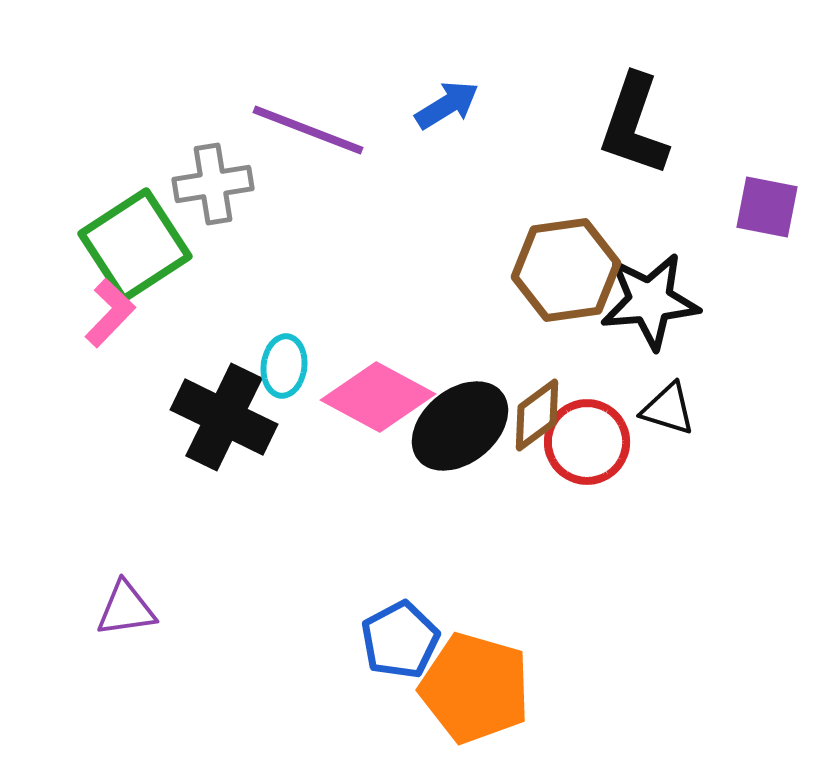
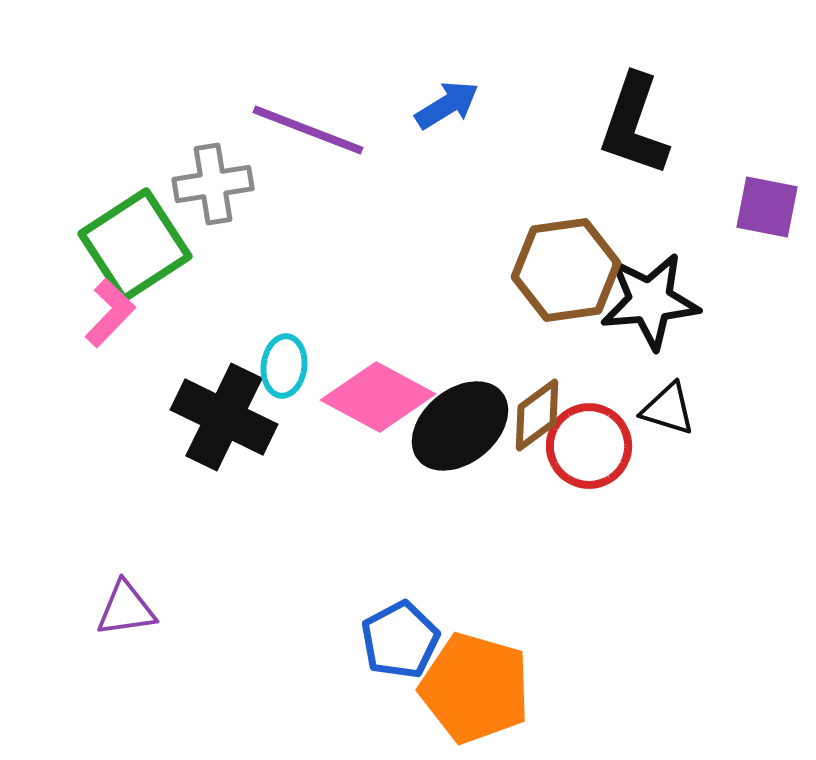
red circle: moved 2 px right, 4 px down
